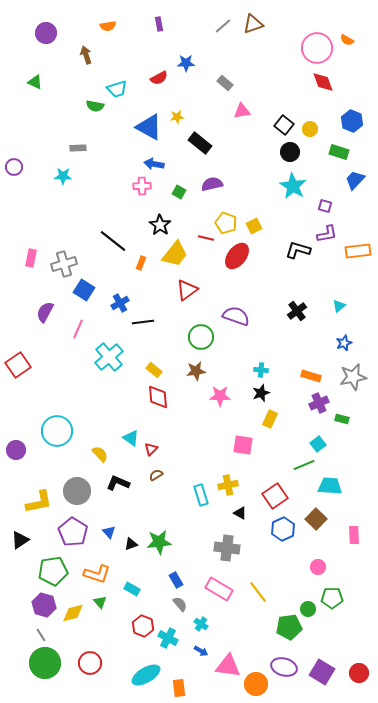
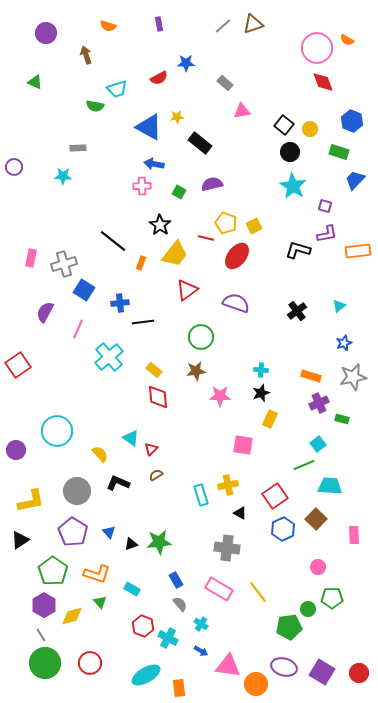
orange semicircle at (108, 26): rotated 28 degrees clockwise
blue cross at (120, 303): rotated 24 degrees clockwise
purple semicircle at (236, 316): moved 13 px up
yellow L-shape at (39, 502): moved 8 px left, 1 px up
green pentagon at (53, 571): rotated 28 degrees counterclockwise
purple hexagon at (44, 605): rotated 15 degrees clockwise
yellow diamond at (73, 613): moved 1 px left, 3 px down
